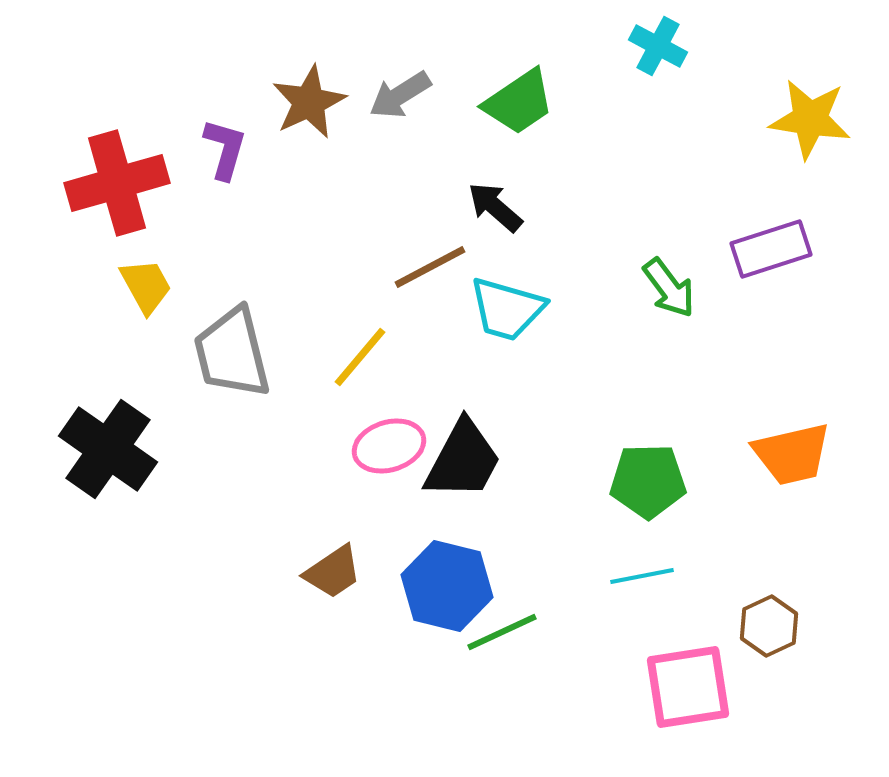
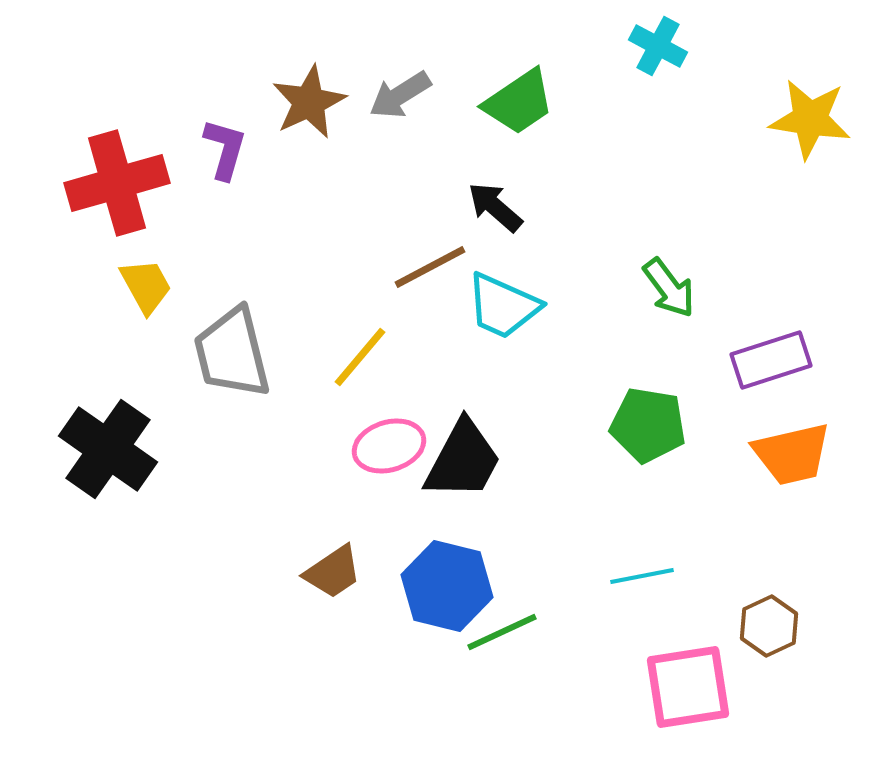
purple rectangle: moved 111 px down
cyan trapezoid: moved 4 px left, 3 px up; rotated 8 degrees clockwise
green pentagon: moved 56 px up; rotated 10 degrees clockwise
